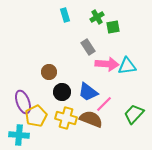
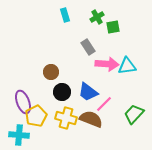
brown circle: moved 2 px right
